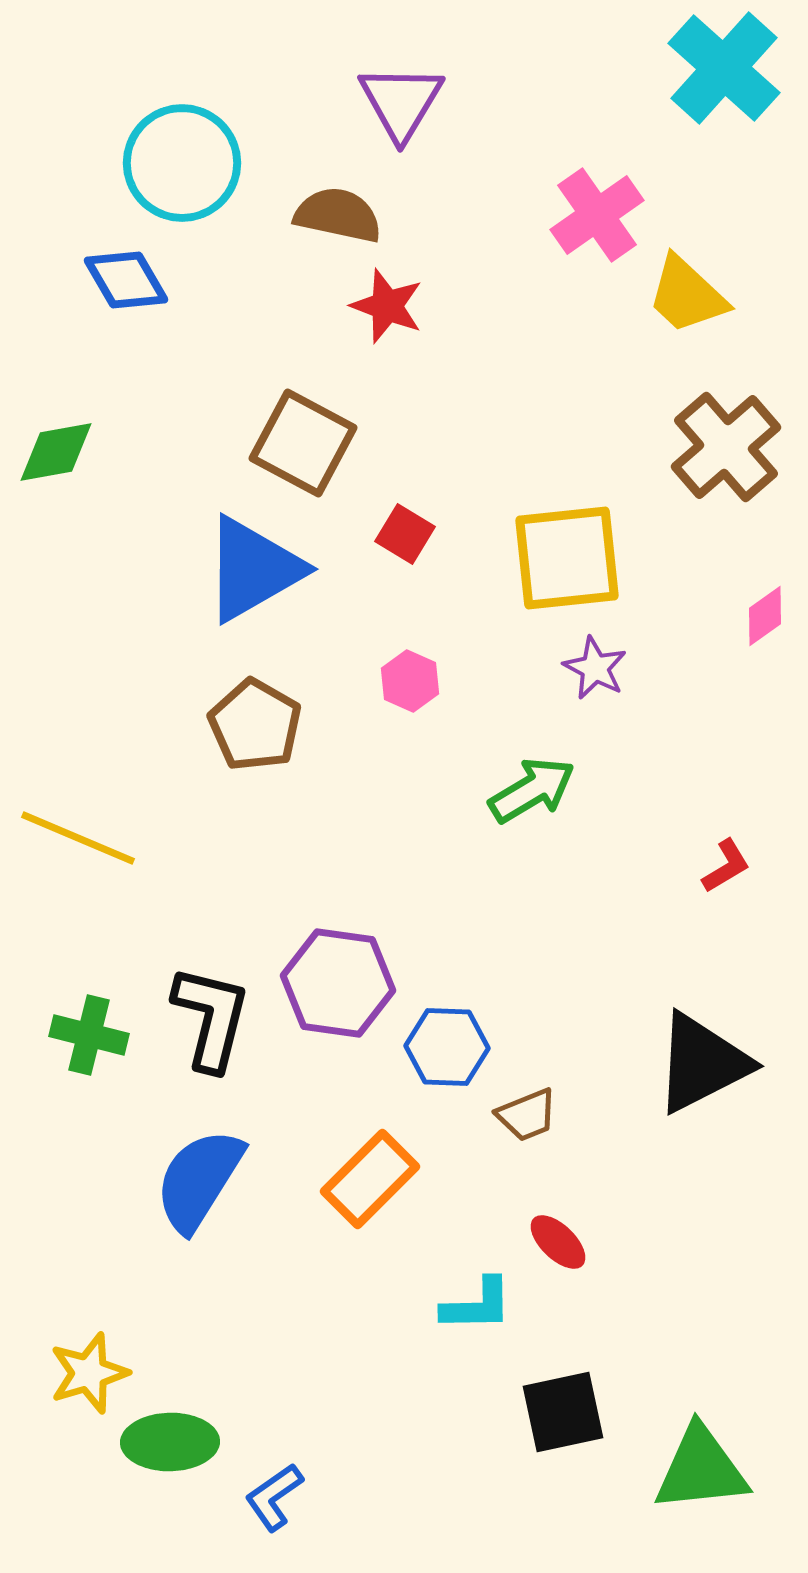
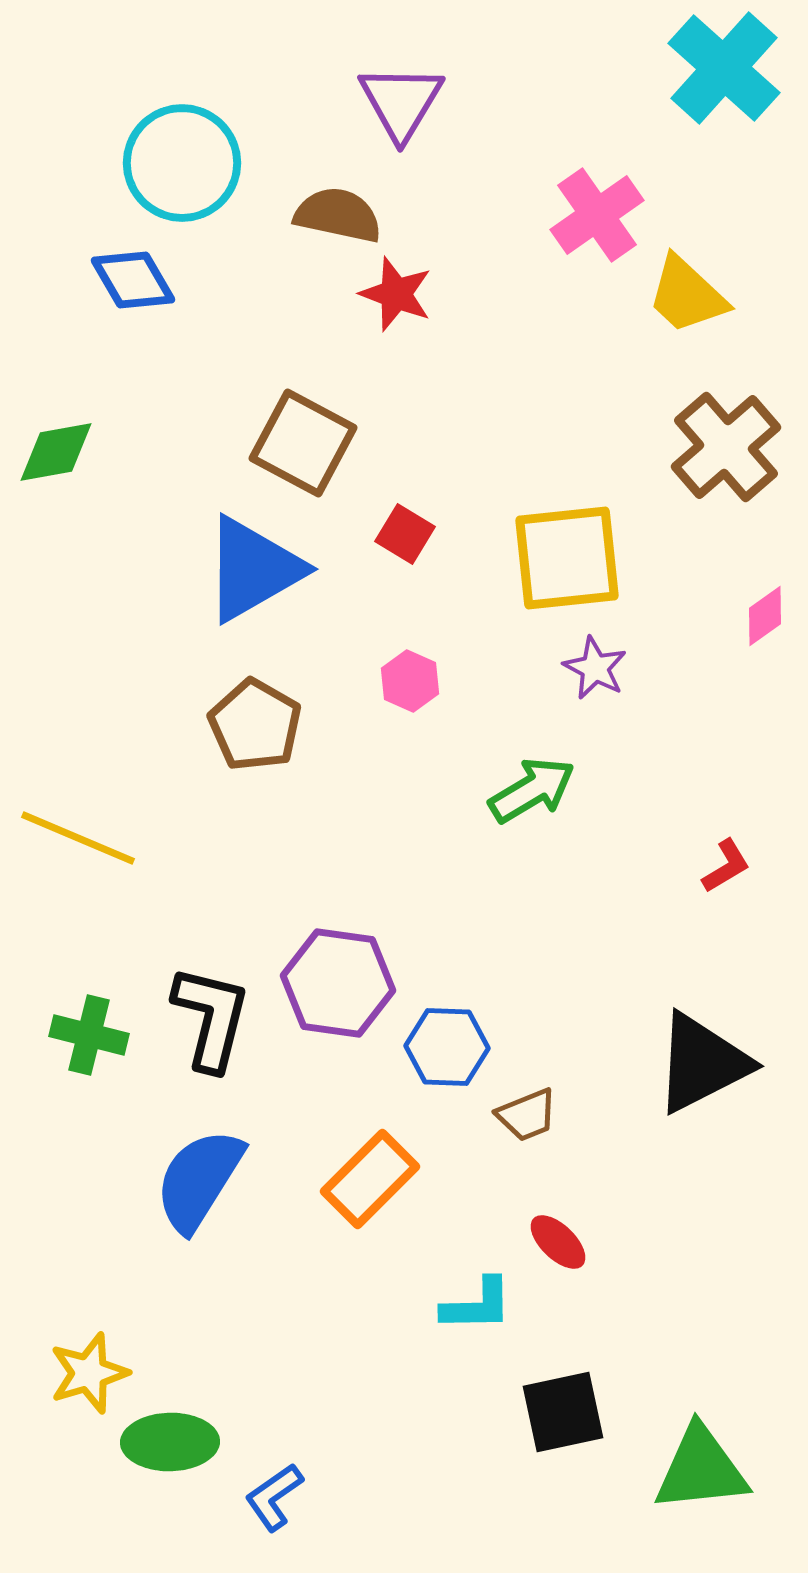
blue diamond: moved 7 px right
red star: moved 9 px right, 12 px up
